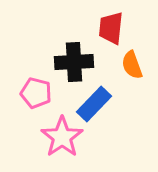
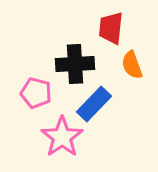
black cross: moved 1 px right, 2 px down
